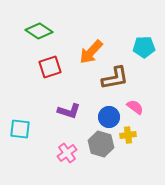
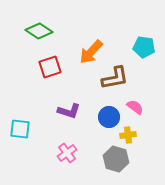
cyan pentagon: rotated 10 degrees clockwise
gray hexagon: moved 15 px right, 15 px down
